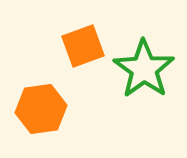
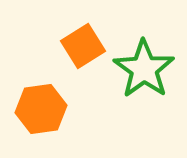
orange square: rotated 12 degrees counterclockwise
